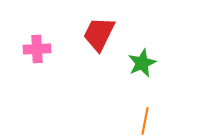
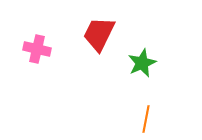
pink cross: rotated 16 degrees clockwise
orange line: moved 1 px right, 2 px up
